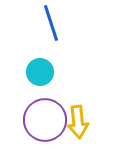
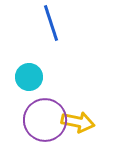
cyan circle: moved 11 px left, 5 px down
yellow arrow: rotated 72 degrees counterclockwise
